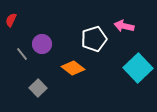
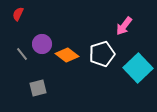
red semicircle: moved 7 px right, 6 px up
pink arrow: rotated 66 degrees counterclockwise
white pentagon: moved 8 px right, 15 px down
orange diamond: moved 6 px left, 13 px up
gray square: rotated 30 degrees clockwise
